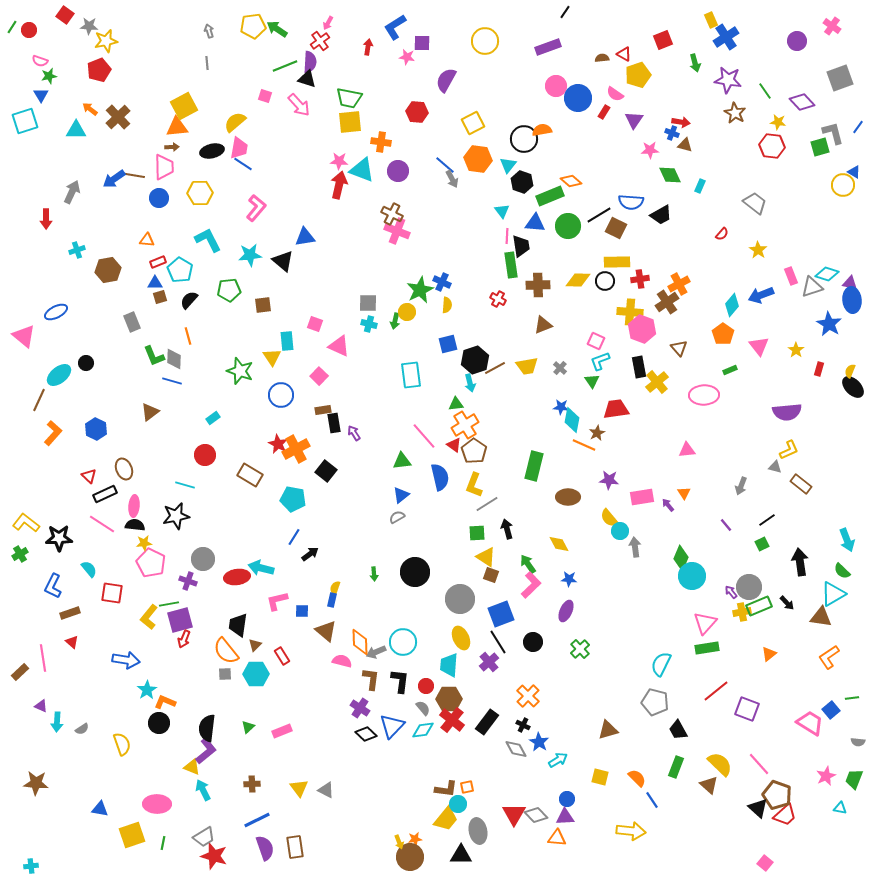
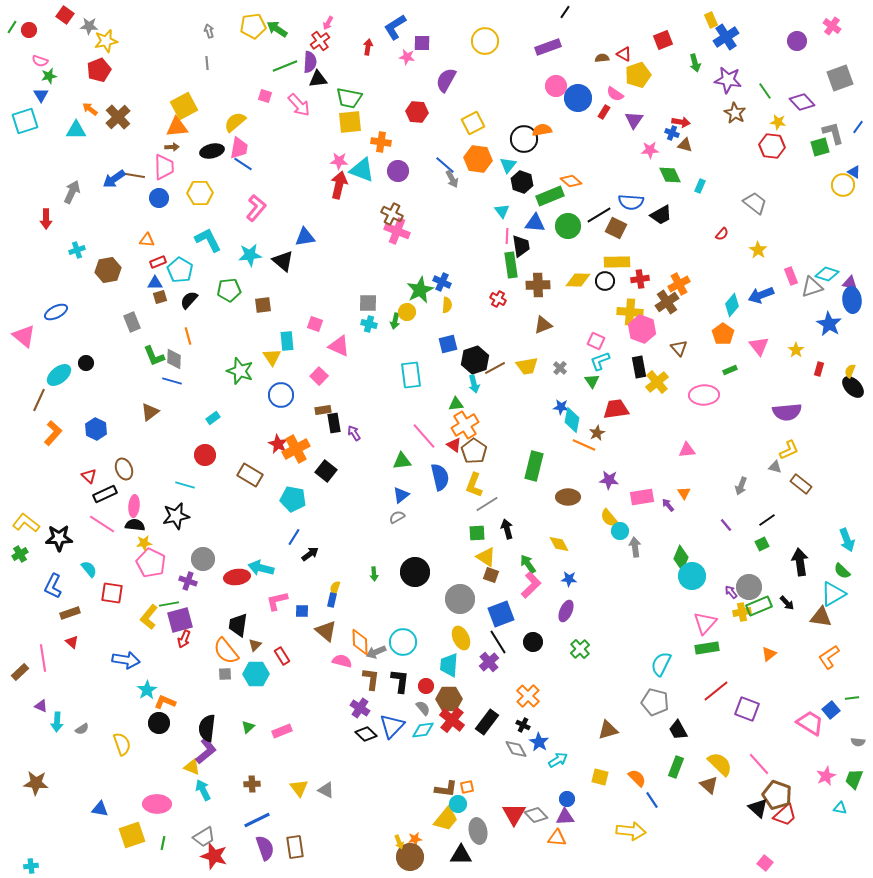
black triangle at (307, 79): moved 11 px right; rotated 24 degrees counterclockwise
cyan arrow at (470, 383): moved 4 px right, 1 px down
